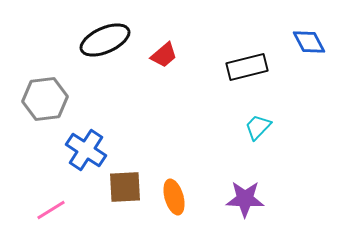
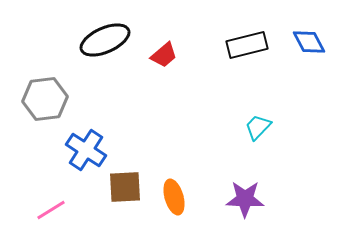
black rectangle: moved 22 px up
